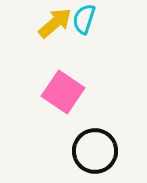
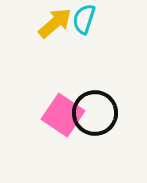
pink square: moved 23 px down
black circle: moved 38 px up
